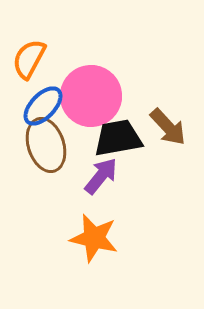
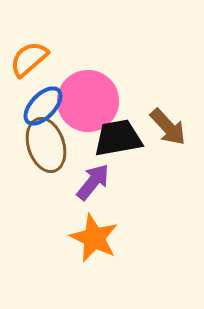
orange semicircle: rotated 21 degrees clockwise
pink circle: moved 3 px left, 5 px down
purple arrow: moved 8 px left, 6 px down
orange star: rotated 12 degrees clockwise
